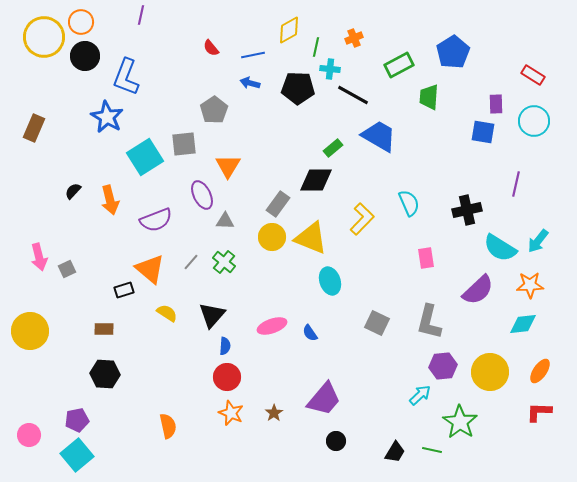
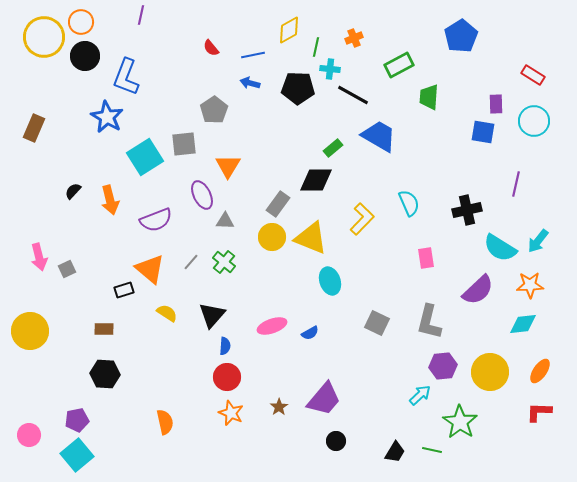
blue pentagon at (453, 52): moved 8 px right, 16 px up
blue semicircle at (310, 333): rotated 84 degrees counterclockwise
brown star at (274, 413): moved 5 px right, 6 px up
orange semicircle at (168, 426): moved 3 px left, 4 px up
